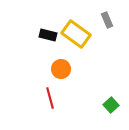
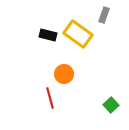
gray rectangle: moved 3 px left, 5 px up; rotated 42 degrees clockwise
yellow rectangle: moved 2 px right
orange circle: moved 3 px right, 5 px down
